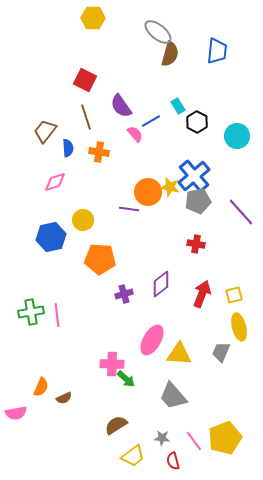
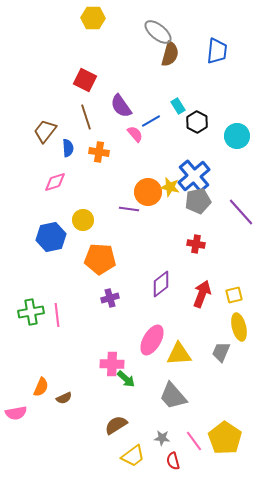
purple cross at (124, 294): moved 14 px left, 4 px down
yellow triangle at (179, 354): rotated 8 degrees counterclockwise
yellow pentagon at (225, 438): rotated 16 degrees counterclockwise
